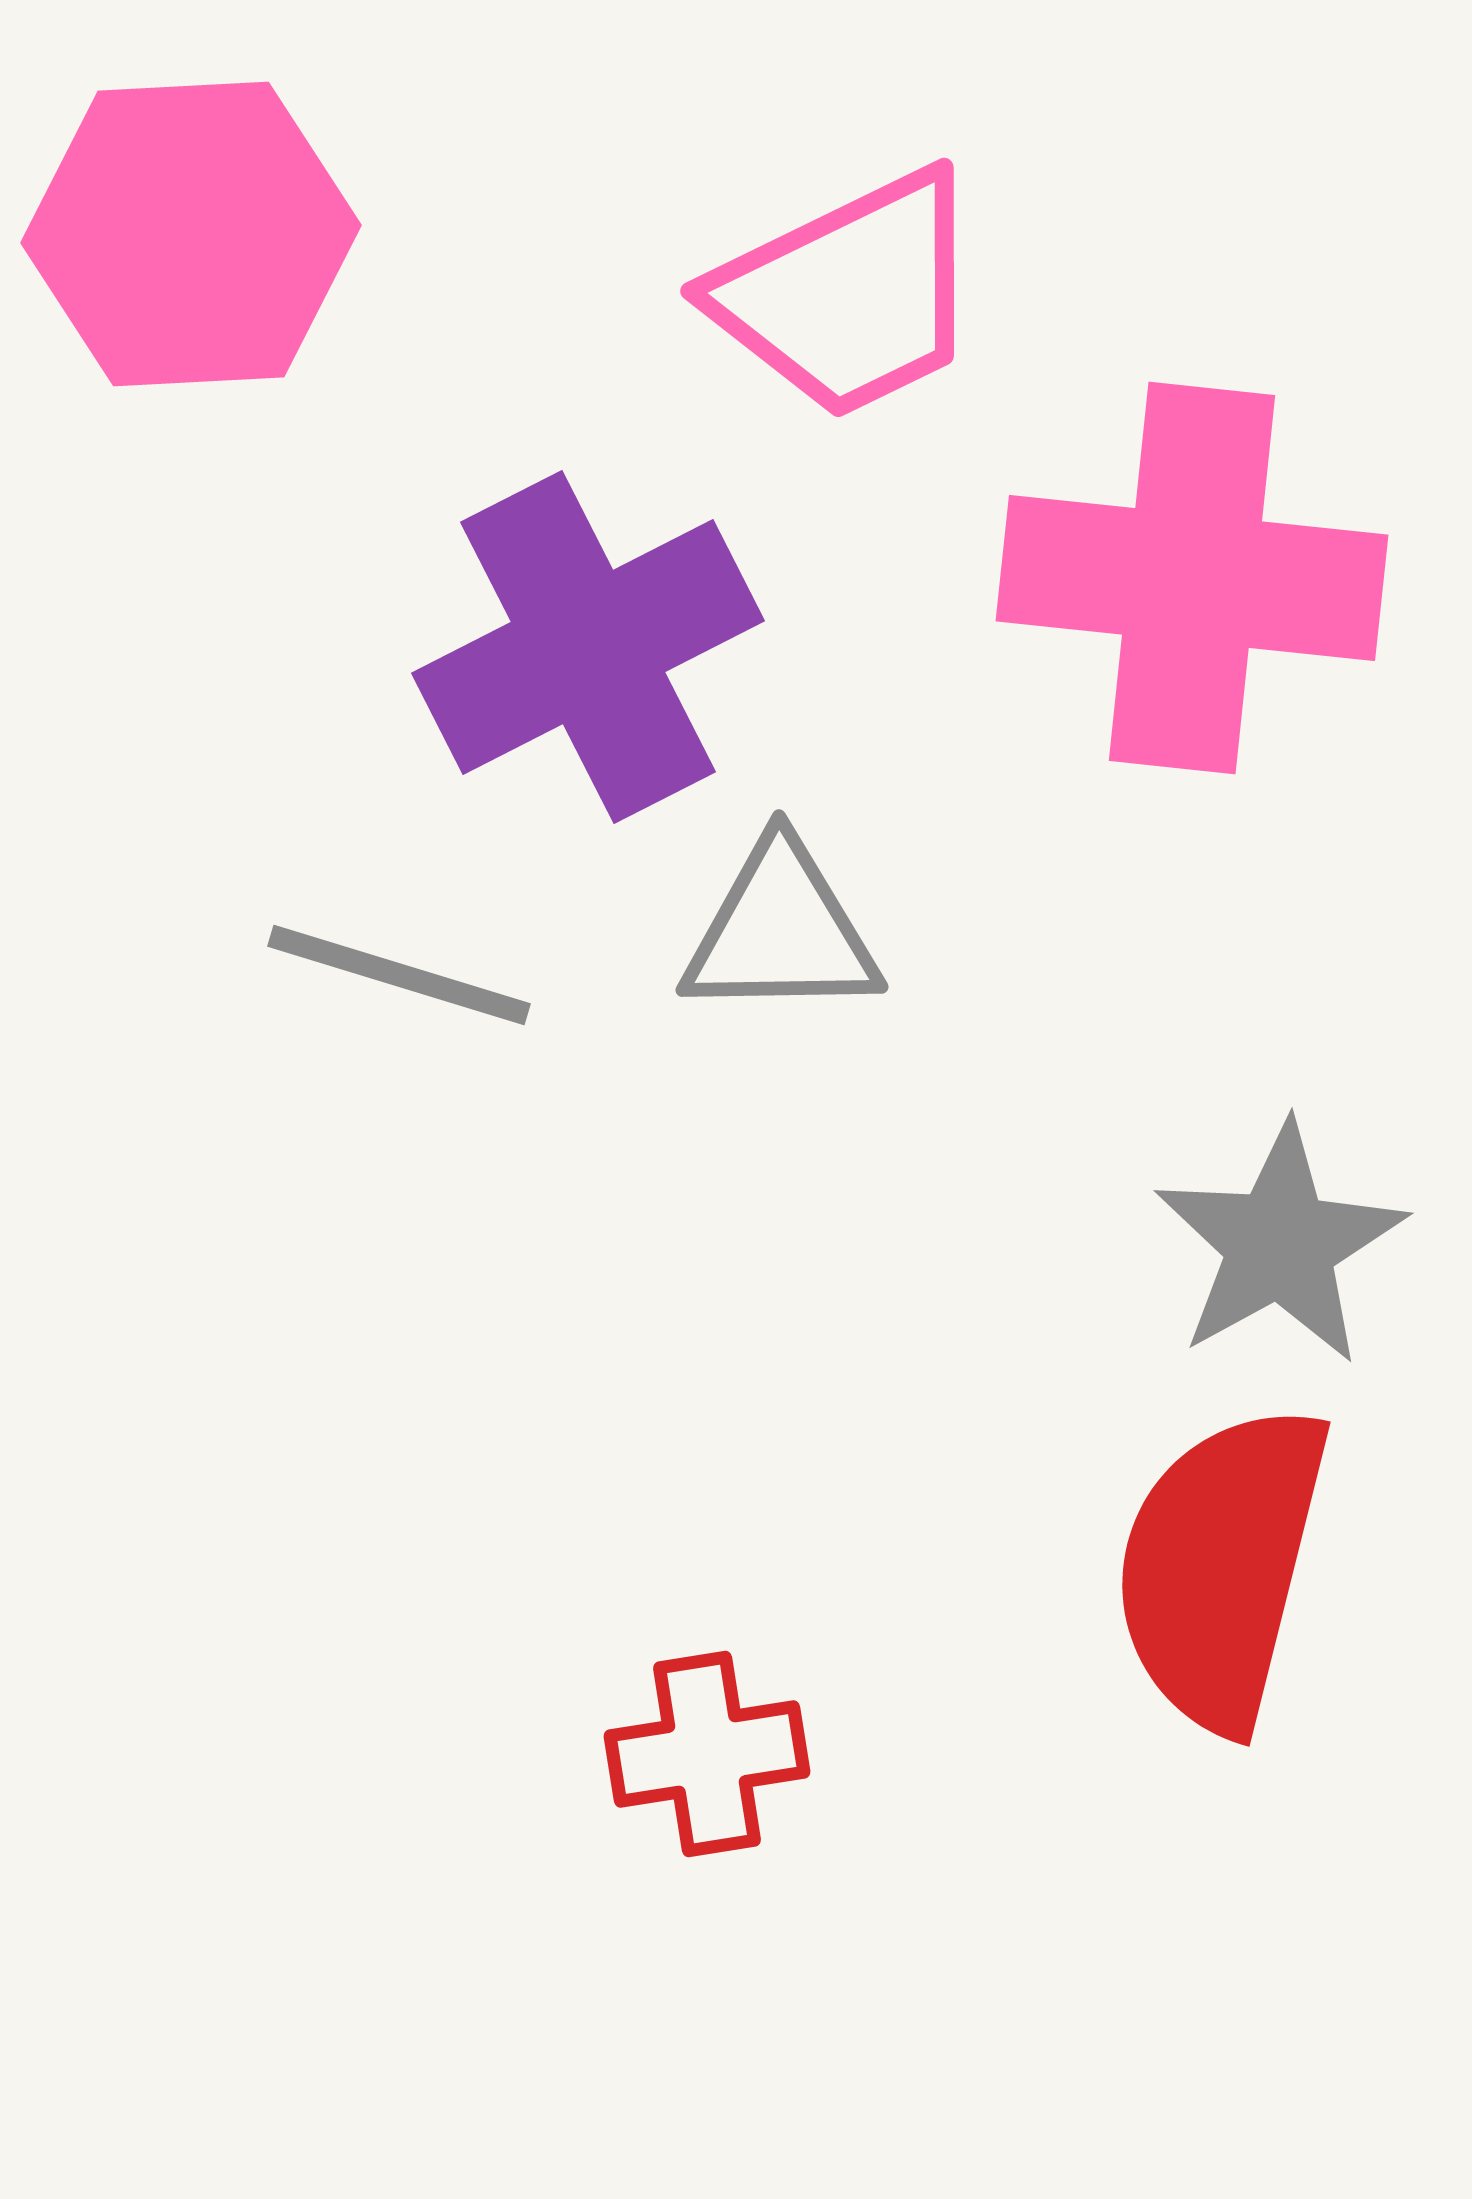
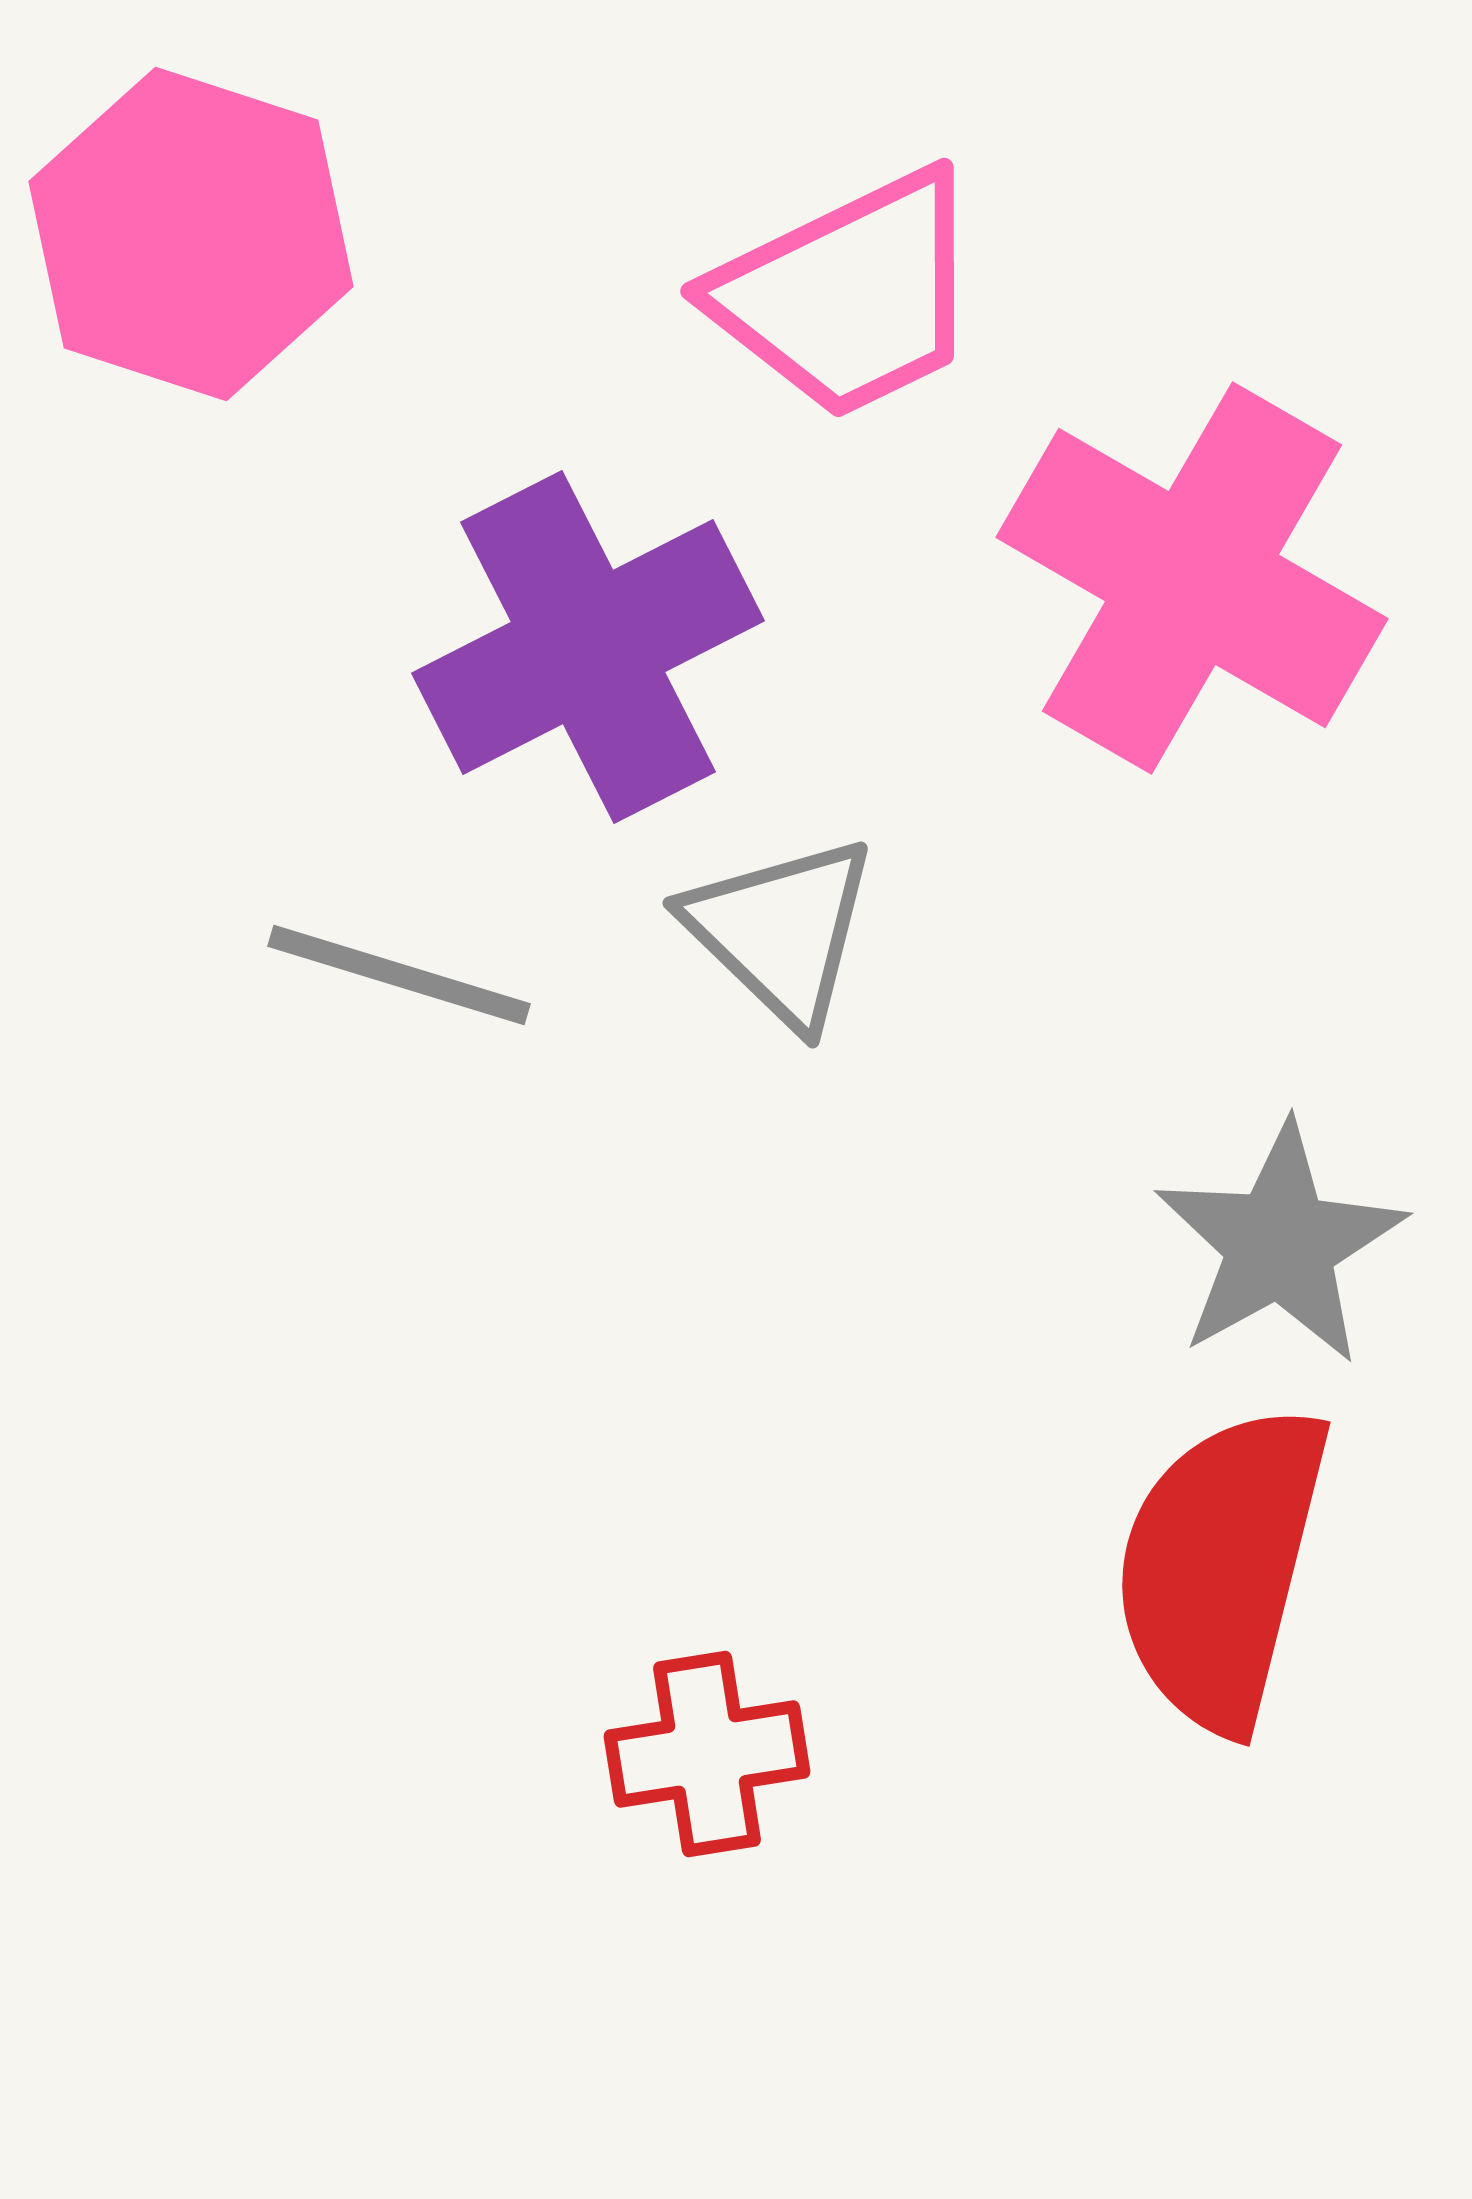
pink hexagon: rotated 21 degrees clockwise
pink cross: rotated 24 degrees clockwise
gray triangle: rotated 45 degrees clockwise
